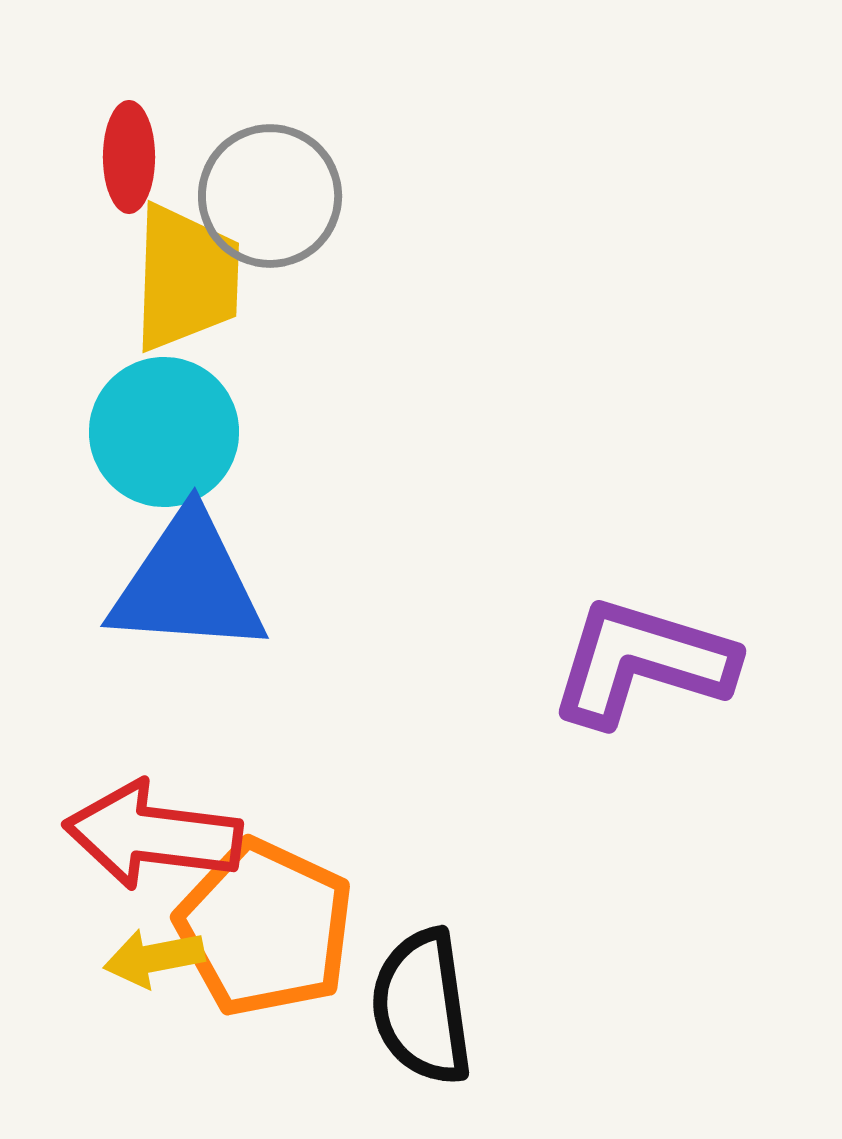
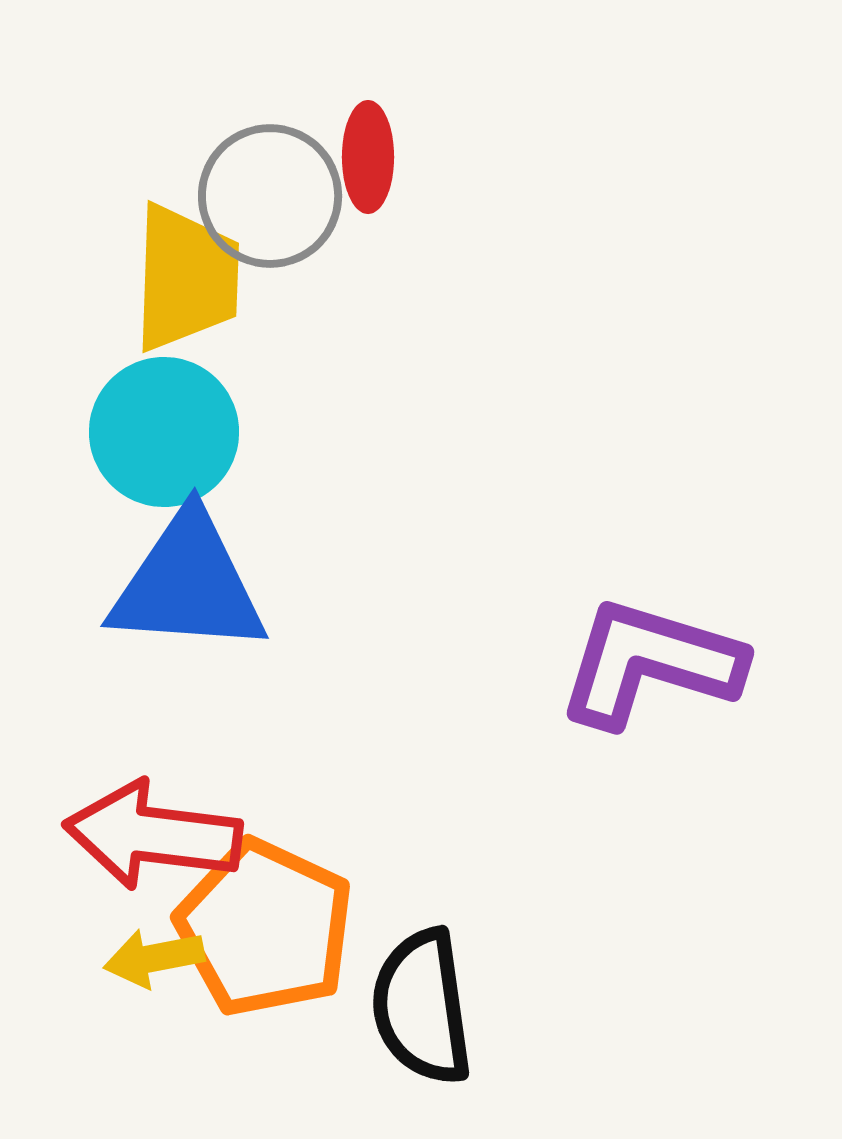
red ellipse: moved 239 px right
purple L-shape: moved 8 px right, 1 px down
